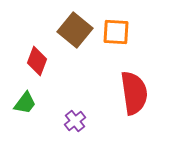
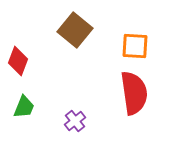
orange square: moved 19 px right, 14 px down
red diamond: moved 19 px left
green trapezoid: moved 1 px left, 4 px down; rotated 15 degrees counterclockwise
